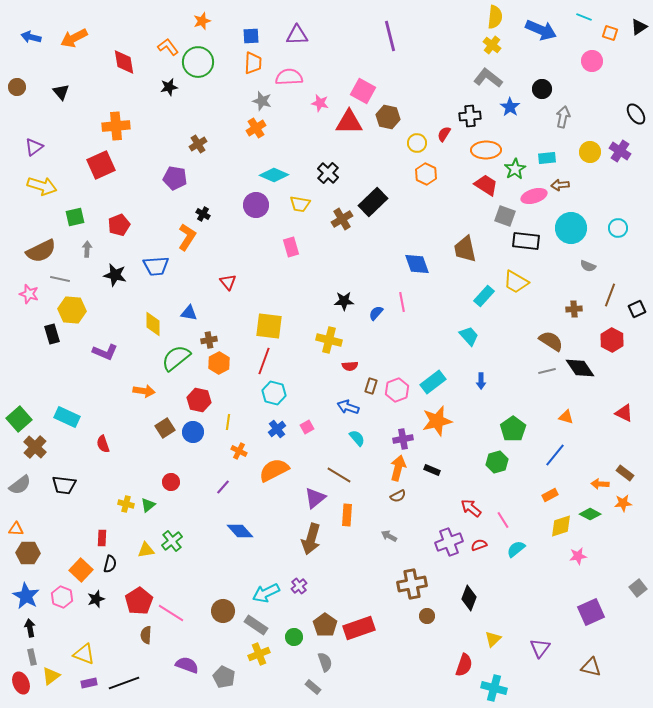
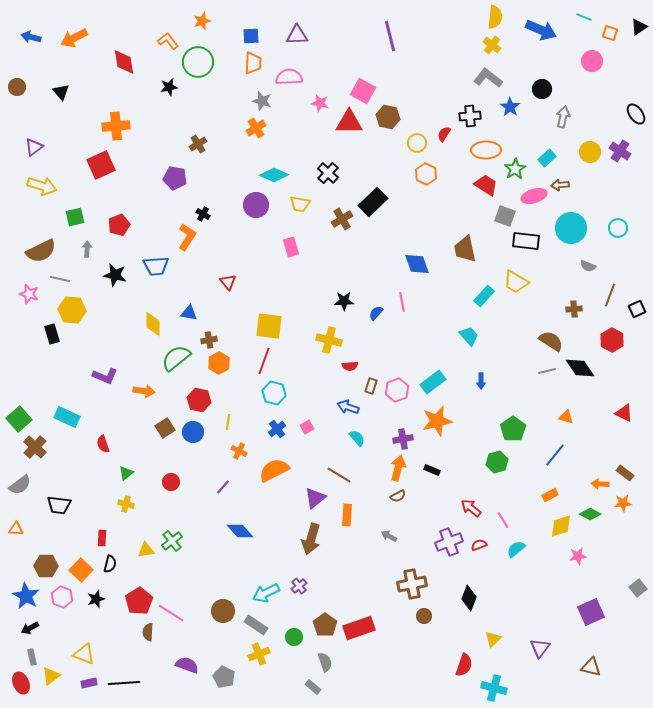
orange L-shape at (168, 47): moved 6 px up
cyan rectangle at (547, 158): rotated 36 degrees counterclockwise
purple L-shape at (105, 352): moved 24 px down
black trapezoid at (64, 485): moved 5 px left, 20 px down
green triangle at (148, 505): moved 22 px left, 32 px up
brown hexagon at (28, 553): moved 18 px right, 13 px down
brown circle at (427, 616): moved 3 px left
black arrow at (30, 628): rotated 108 degrees counterclockwise
brown semicircle at (146, 635): moved 2 px right, 3 px up
black line at (124, 683): rotated 16 degrees clockwise
